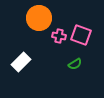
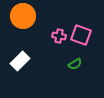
orange circle: moved 16 px left, 2 px up
white rectangle: moved 1 px left, 1 px up
